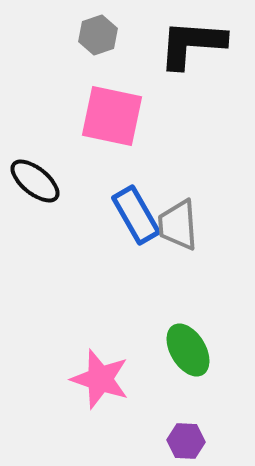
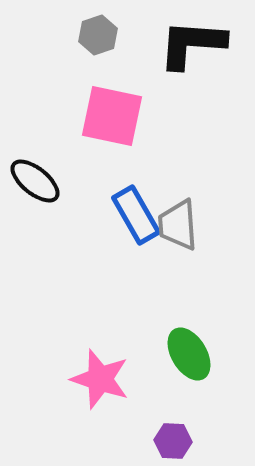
green ellipse: moved 1 px right, 4 px down
purple hexagon: moved 13 px left
